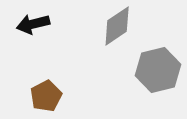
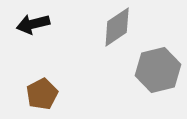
gray diamond: moved 1 px down
brown pentagon: moved 4 px left, 2 px up
